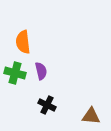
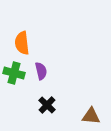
orange semicircle: moved 1 px left, 1 px down
green cross: moved 1 px left
black cross: rotated 18 degrees clockwise
